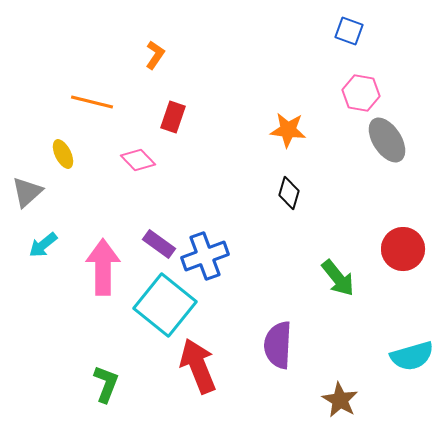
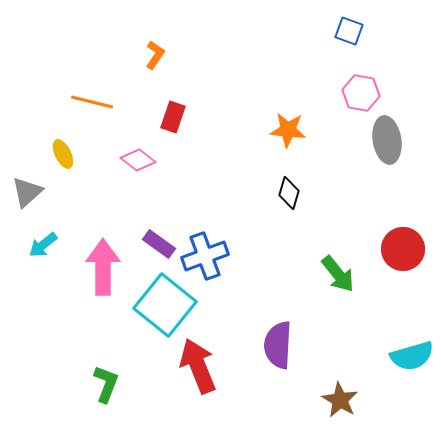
gray ellipse: rotated 24 degrees clockwise
pink diamond: rotated 8 degrees counterclockwise
green arrow: moved 4 px up
